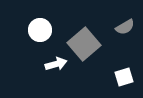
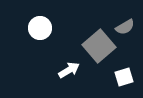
white circle: moved 2 px up
gray square: moved 15 px right, 2 px down
white arrow: moved 13 px right, 6 px down; rotated 15 degrees counterclockwise
